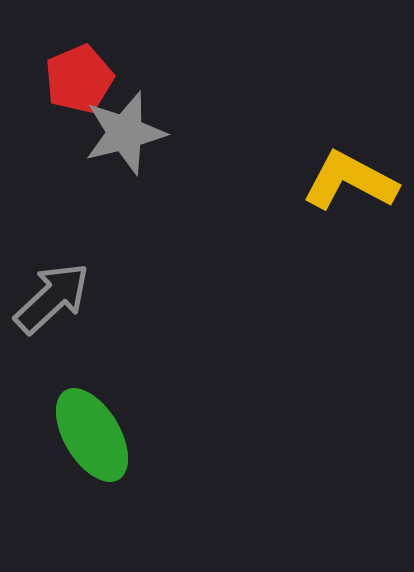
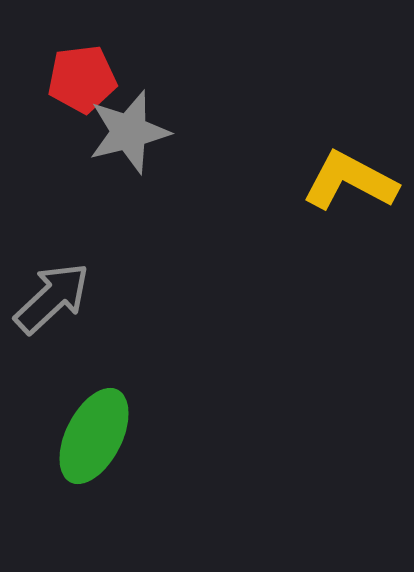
red pentagon: moved 3 px right; rotated 16 degrees clockwise
gray star: moved 4 px right, 1 px up
green ellipse: moved 2 px right, 1 px down; rotated 58 degrees clockwise
